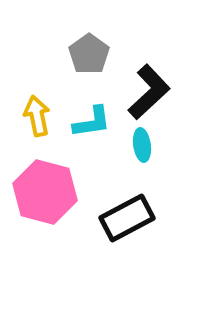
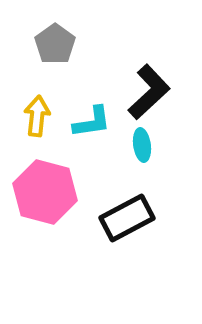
gray pentagon: moved 34 px left, 10 px up
yellow arrow: rotated 18 degrees clockwise
